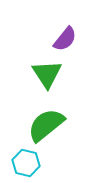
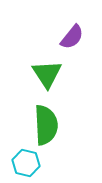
purple semicircle: moved 7 px right, 2 px up
green semicircle: rotated 126 degrees clockwise
